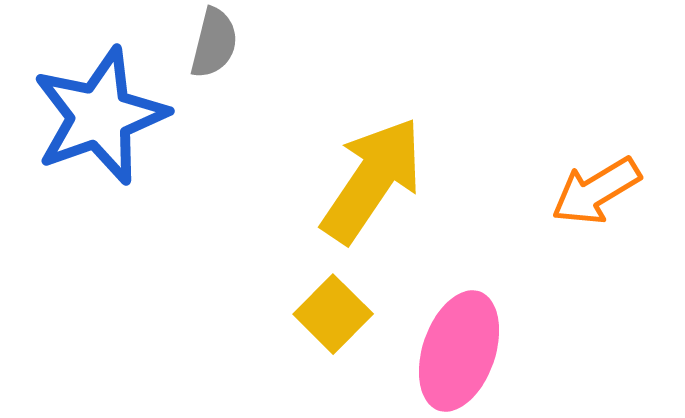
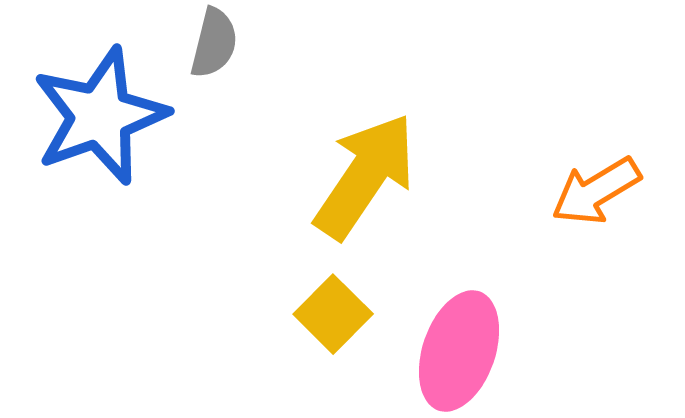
yellow arrow: moved 7 px left, 4 px up
